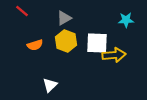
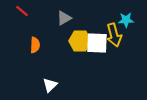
yellow hexagon: moved 14 px right; rotated 20 degrees counterclockwise
orange semicircle: rotated 70 degrees counterclockwise
yellow arrow: moved 20 px up; rotated 80 degrees clockwise
